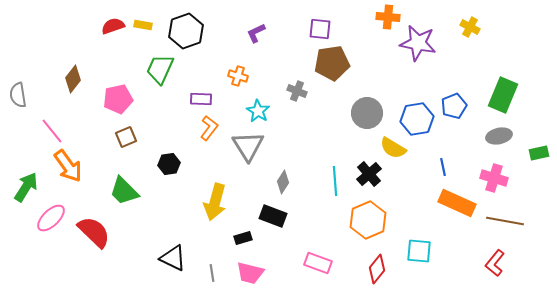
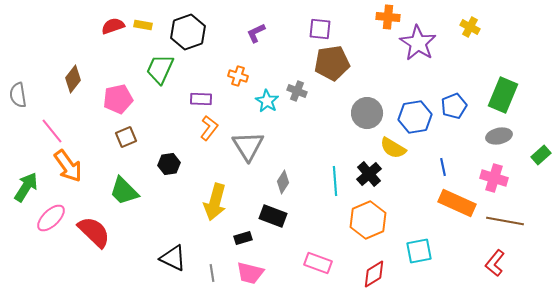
black hexagon at (186, 31): moved 2 px right, 1 px down
purple star at (418, 43): rotated 21 degrees clockwise
cyan star at (258, 111): moved 9 px right, 10 px up
blue hexagon at (417, 119): moved 2 px left, 2 px up
green rectangle at (539, 153): moved 2 px right, 2 px down; rotated 30 degrees counterclockwise
cyan square at (419, 251): rotated 16 degrees counterclockwise
red diamond at (377, 269): moved 3 px left, 5 px down; rotated 20 degrees clockwise
